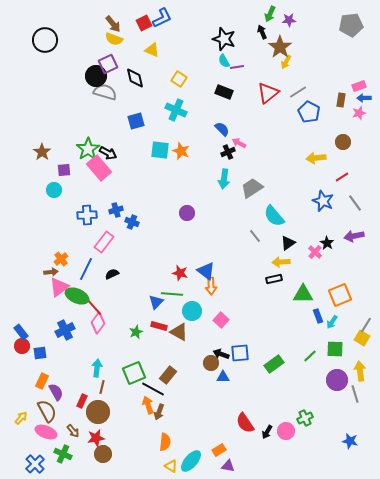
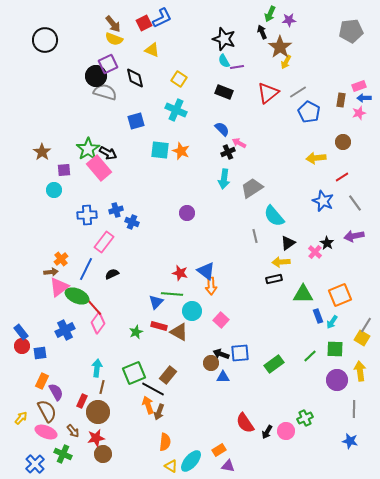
gray pentagon at (351, 25): moved 6 px down
gray line at (255, 236): rotated 24 degrees clockwise
gray line at (355, 394): moved 1 px left, 15 px down; rotated 18 degrees clockwise
